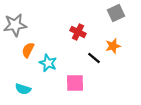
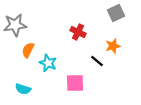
black line: moved 3 px right, 3 px down
